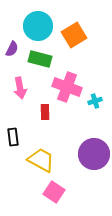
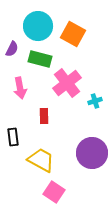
orange square: moved 1 px left, 1 px up; rotated 30 degrees counterclockwise
pink cross: moved 4 px up; rotated 32 degrees clockwise
red rectangle: moved 1 px left, 4 px down
purple circle: moved 2 px left, 1 px up
